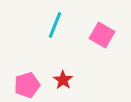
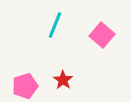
pink square: rotated 10 degrees clockwise
pink pentagon: moved 2 px left, 1 px down
